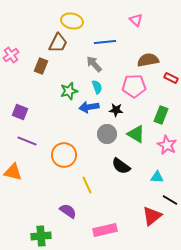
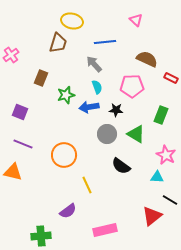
brown trapezoid: rotated 10 degrees counterclockwise
brown semicircle: moved 1 px left, 1 px up; rotated 35 degrees clockwise
brown rectangle: moved 12 px down
pink pentagon: moved 2 px left
green star: moved 3 px left, 4 px down
purple line: moved 4 px left, 3 px down
pink star: moved 1 px left, 10 px down
purple semicircle: rotated 108 degrees clockwise
